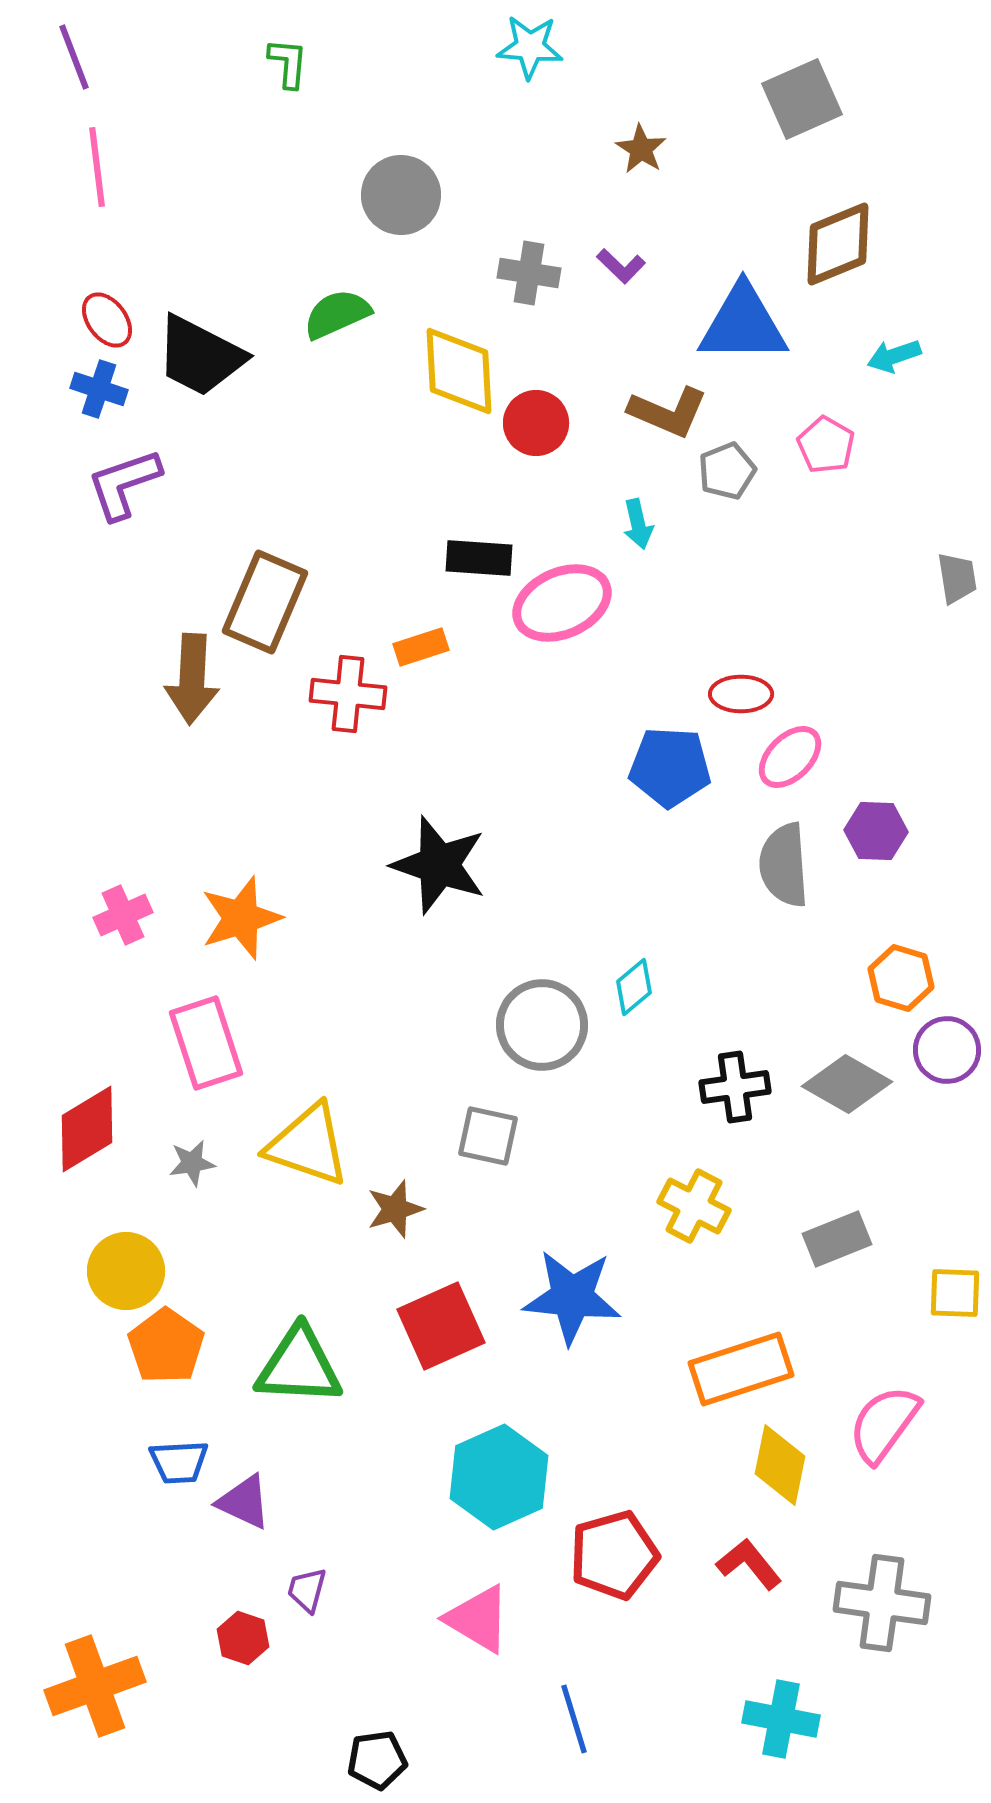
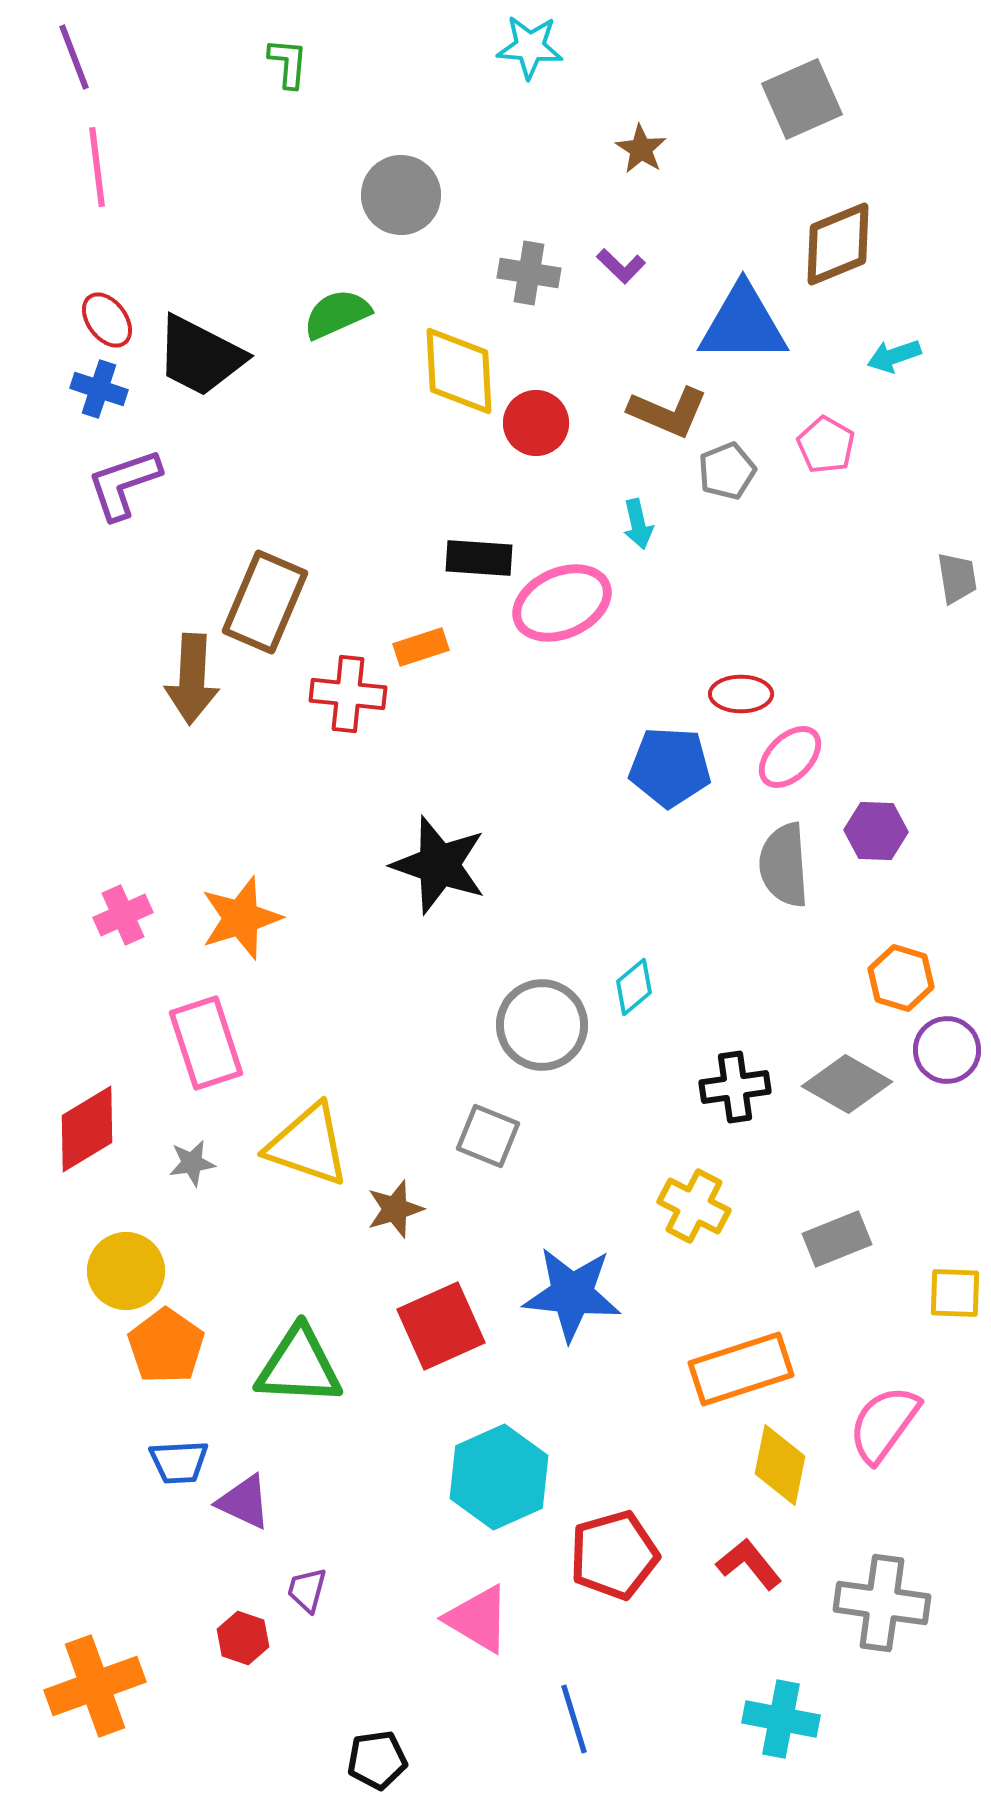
gray square at (488, 1136): rotated 10 degrees clockwise
blue star at (572, 1297): moved 3 px up
